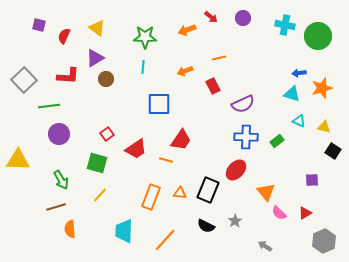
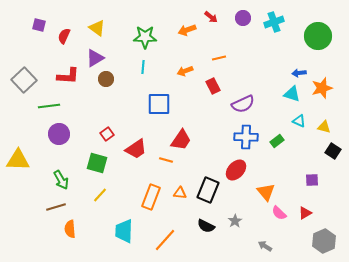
cyan cross at (285, 25): moved 11 px left, 3 px up; rotated 30 degrees counterclockwise
